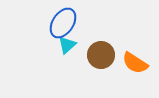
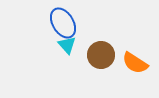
blue ellipse: rotated 64 degrees counterclockwise
cyan triangle: rotated 30 degrees counterclockwise
